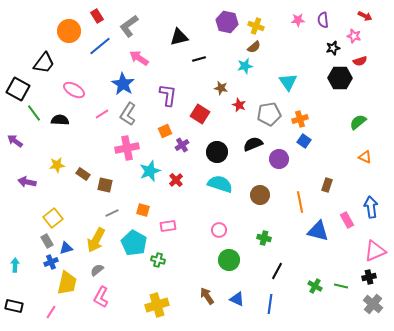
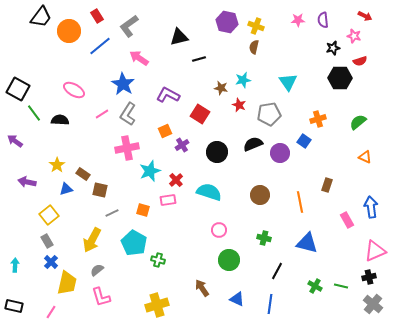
brown semicircle at (254, 47): rotated 144 degrees clockwise
black trapezoid at (44, 63): moved 3 px left, 46 px up
cyan star at (245, 66): moved 2 px left, 14 px down
purple L-shape at (168, 95): rotated 70 degrees counterclockwise
orange cross at (300, 119): moved 18 px right
purple circle at (279, 159): moved 1 px right, 6 px up
yellow star at (57, 165): rotated 28 degrees counterclockwise
cyan semicircle at (220, 184): moved 11 px left, 8 px down
brown square at (105, 185): moved 5 px left, 5 px down
yellow square at (53, 218): moved 4 px left, 3 px up
pink rectangle at (168, 226): moved 26 px up
blue triangle at (318, 231): moved 11 px left, 12 px down
yellow arrow at (96, 240): moved 4 px left
blue triangle at (66, 248): moved 59 px up
blue cross at (51, 262): rotated 24 degrees counterclockwise
brown arrow at (207, 296): moved 5 px left, 8 px up
pink L-shape at (101, 297): rotated 45 degrees counterclockwise
